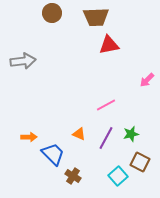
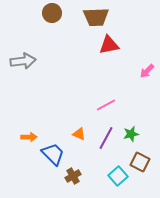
pink arrow: moved 9 px up
brown cross: rotated 28 degrees clockwise
